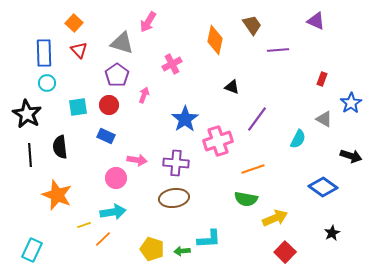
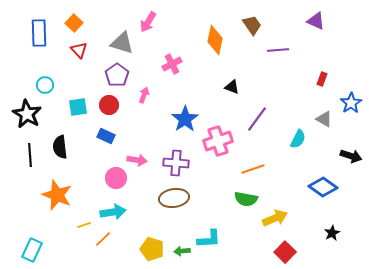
blue rectangle at (44, 53): moved 5 px left, 20 px up
cyan circle at (47, 83): moved 2 px left, 2 px down
